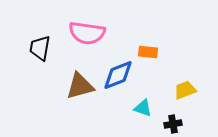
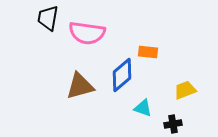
black trapezoid: moved 8 px right, 30 px up
blue diamond: moved 4 px right; rotated 20 degrees counterclockwise
